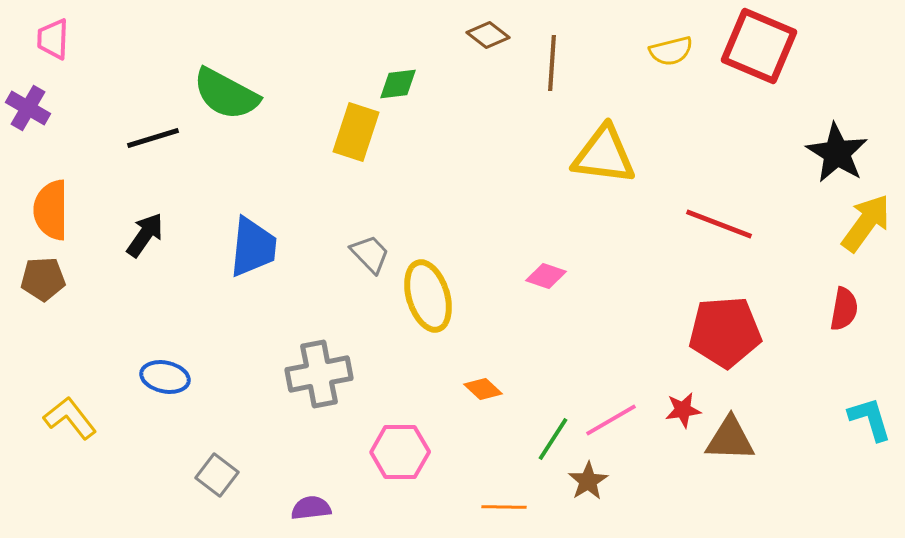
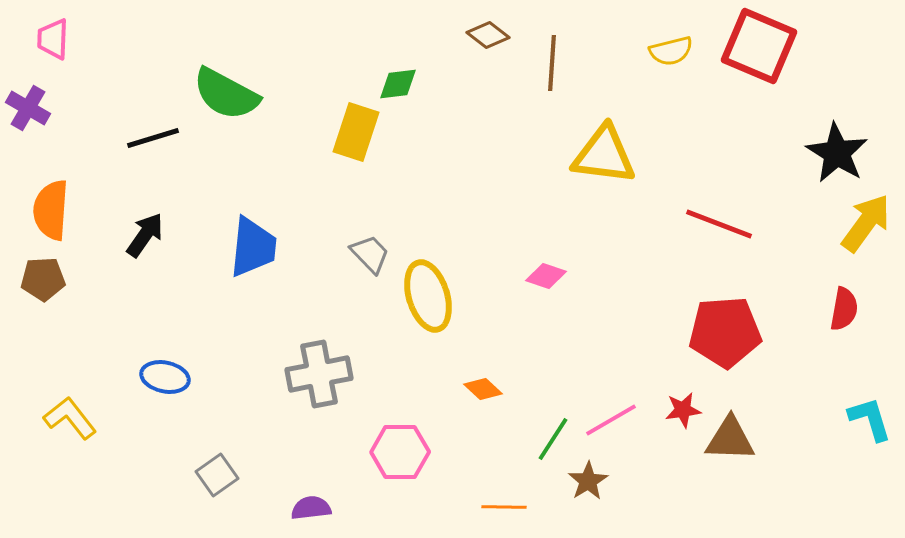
orange semicircle: rotated 4 degrees clockwise
gray square: rotated 18 degrees clockwise
